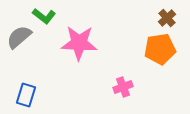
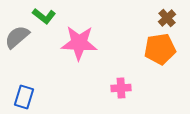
gray semicircle: moved 2 px left
pink cross: moved 2 px left, 1 px down; rotated 18 degrees clockwise
blue rectangle: moved 2 px left, 2 px down
